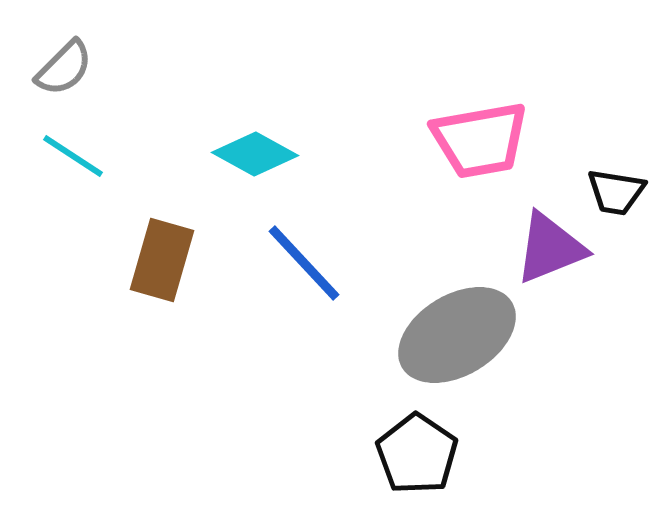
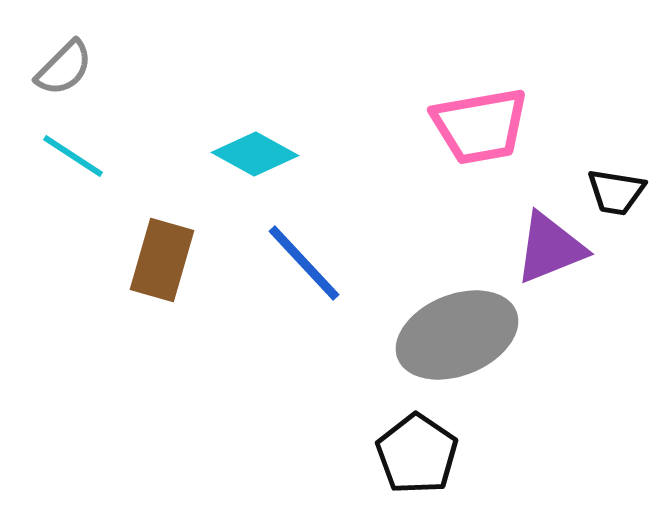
pink trapezoid: moved 14 px up
gray ellipse: rotated 9 degrees clockwise
